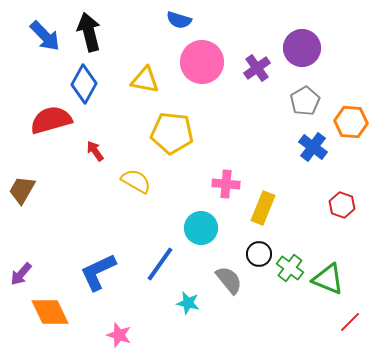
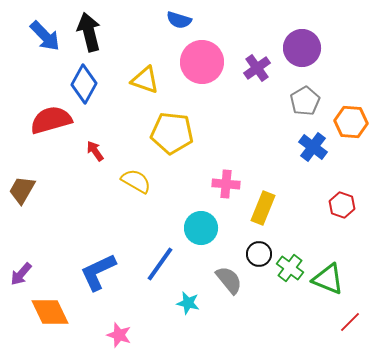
yellow triangle: rotated 8 degrees clockwise
